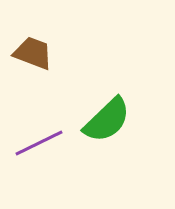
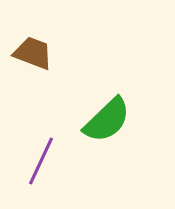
purple line: moved 2 px right, 18 px down; rotated 39 degrees counterclockwise
